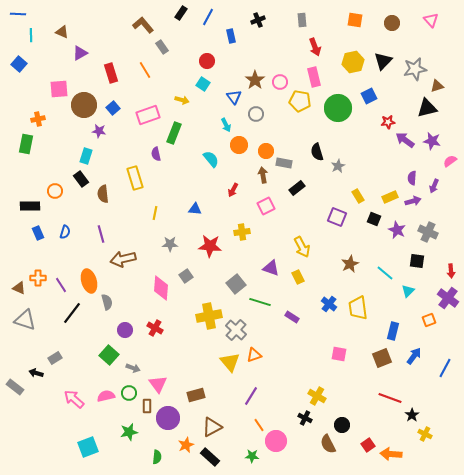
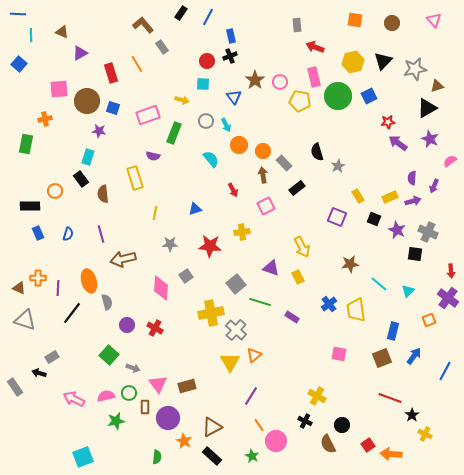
black cross at (258, 20): moved 28 px left, 36 px down
gray rectangle at (302, 20): moved 5 px left, 5 px down
pink triangle at (431, 20): moved 3 px right
red arrow at (315, 47): rotated 132 degrees clockwise
orange line at (145, 70): moved 8 px left, 6 px up
cyan square at (203, 84): rotated 32 degrees counterclockwise
brown circle at (84, 105): moved 3 px right, 4 px up
blue square at (113, 108): rotated 32 degrees counterclockwise
green circle at (338, 108): moved 12 px up
black triangle at (427, 108): rotated 15 degrees counterclockwise
gray circle at (256, 114): moved 50 px left, 7 px down
orange cross at (38, 119): moved 7 px right
purple arrow at (405, 140): moved 7 px left, 3 px down
purple star at (432, 141): moved 2 px left, 2 px up; rotated 12 degrees clockwise
orange circle at (266, 151): moved 3 px left
purple semicircle at (156, 154): moved 3 px left, 2 px down; rotated 64 degrees counterclockwise
cyan rectangle at (86, 156): moved 2 px right, 1 px down
gray rectangle at (284, 163): rotated 35 degrees clockwise
red arrow at (233, 190): rotated 56 degrees counterclockwise
blue triangle at (195, 209): rotated 24 degrees counterclockwise
blue semicircle at (65, 232): moved 3 px right, 2 px down
black square at (417, 261): moved 2 px left, 7 px up
brown star at (350, 264): rotated 18 degrees clockwise
cyan line at (385, 273): moved 6 px left, 11 px down
purple line at (61, 285): moved 3 px left, 3 px down; rotated 35 degrees clockwise
blue cross at (329, 304): rotated 14 degrees clockwise
yellow trapezoid at (358, 308): moved 2 px left, 2 px down
yellow cross at (209, 316): moved 2 px right, 3 px up
purple circle at (125, 330): moved 2 px right, 5 px up
orange triangle at (254, 355): rotated 21 degrees counterclockwise
gray rectangle at (55, 358): moved 3 px left, 1 px up
yellow triangle at (230, 362): rotated 10 degrees clockwise
blue line at (445, 368): moved 3 px down
black arrow at (36, 373): moved 3 px right
gray rectangle at (15, 387): rotated 18 degrees clockwise
brown rectangle at (196, 395): moved 9 px left, 9 px up
pink arrow at (74, 399): rotated 15 degrees counterclockwise
brown rectangle at (147, 406): moved 2 px left, 1 px down
black cross at (305, 418): moved 3 px down
green star at (129, 432): moved 13 px left, 11 px up
orange star at (186, 445): moved 2 px left, 4 px up; rotated 21 degrees counterclockwise
cyan square at (88, 447): moved 5 px left, 10 px down
green star at (252, 456): rotated 24 degrees clockwise
black rectangle at (210, 457): moved 2 px right, 1 px up
